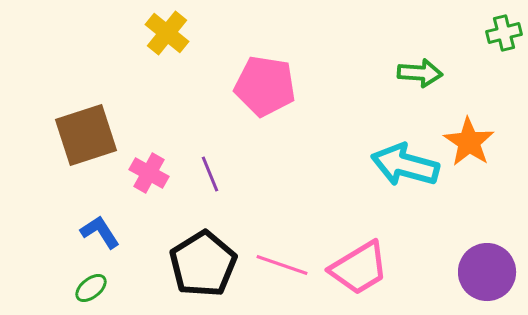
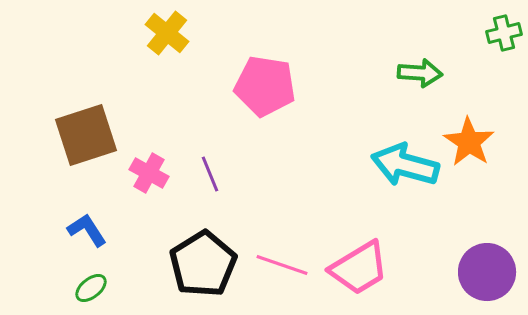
blue L-shape: moved 13 px left, 2 px up
